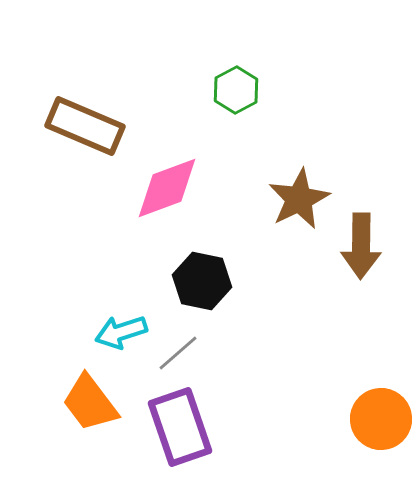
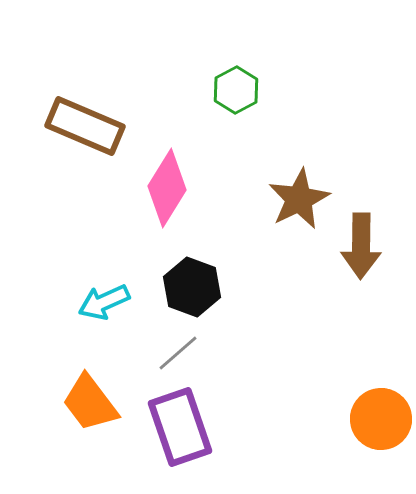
pink diamond: rotated 38 degrees counterclockwise
black hexagon: moved 10 px left, 6 px down; rotated 8 degrees clockwise
cyan arrow: moved 17 px left, 30 px up; rotated 6 degrees counterclockwise
